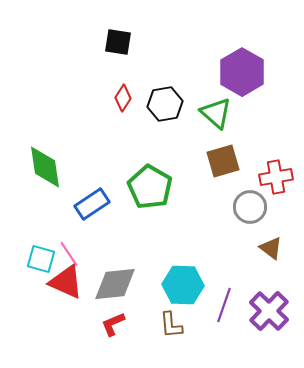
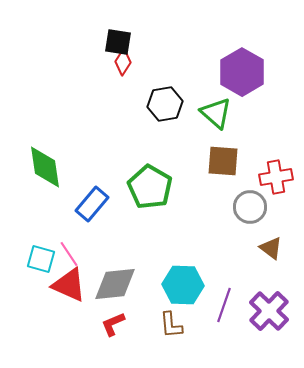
red diamond: moved 36 px up
brown square: rotated 20 degrees clockwise
blue rectangle: rotated 16 degrees counterclockwise
red triangle: moved 3 px right, 3 px down
